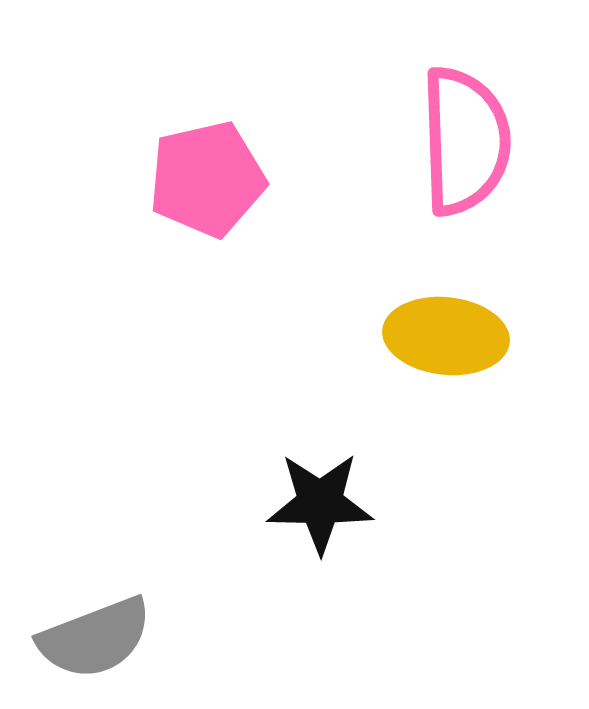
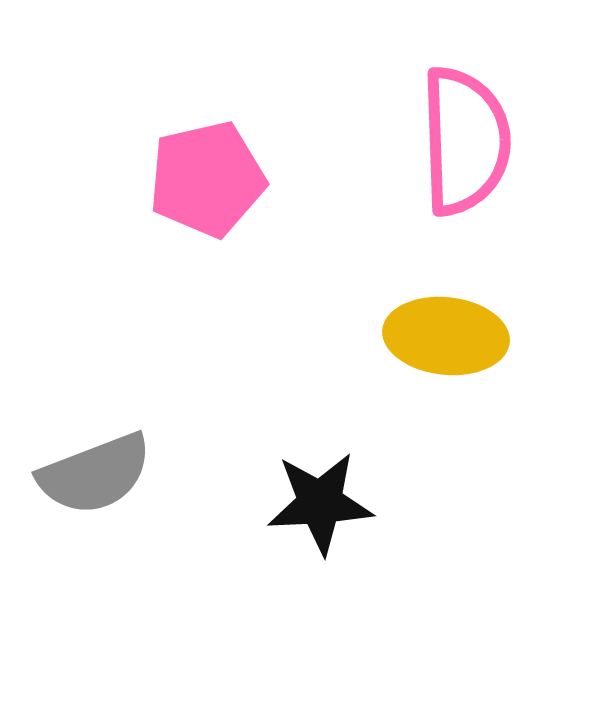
black star: rotated 4 degrees counterclockwise
gray semicircle: moved 164 px up
